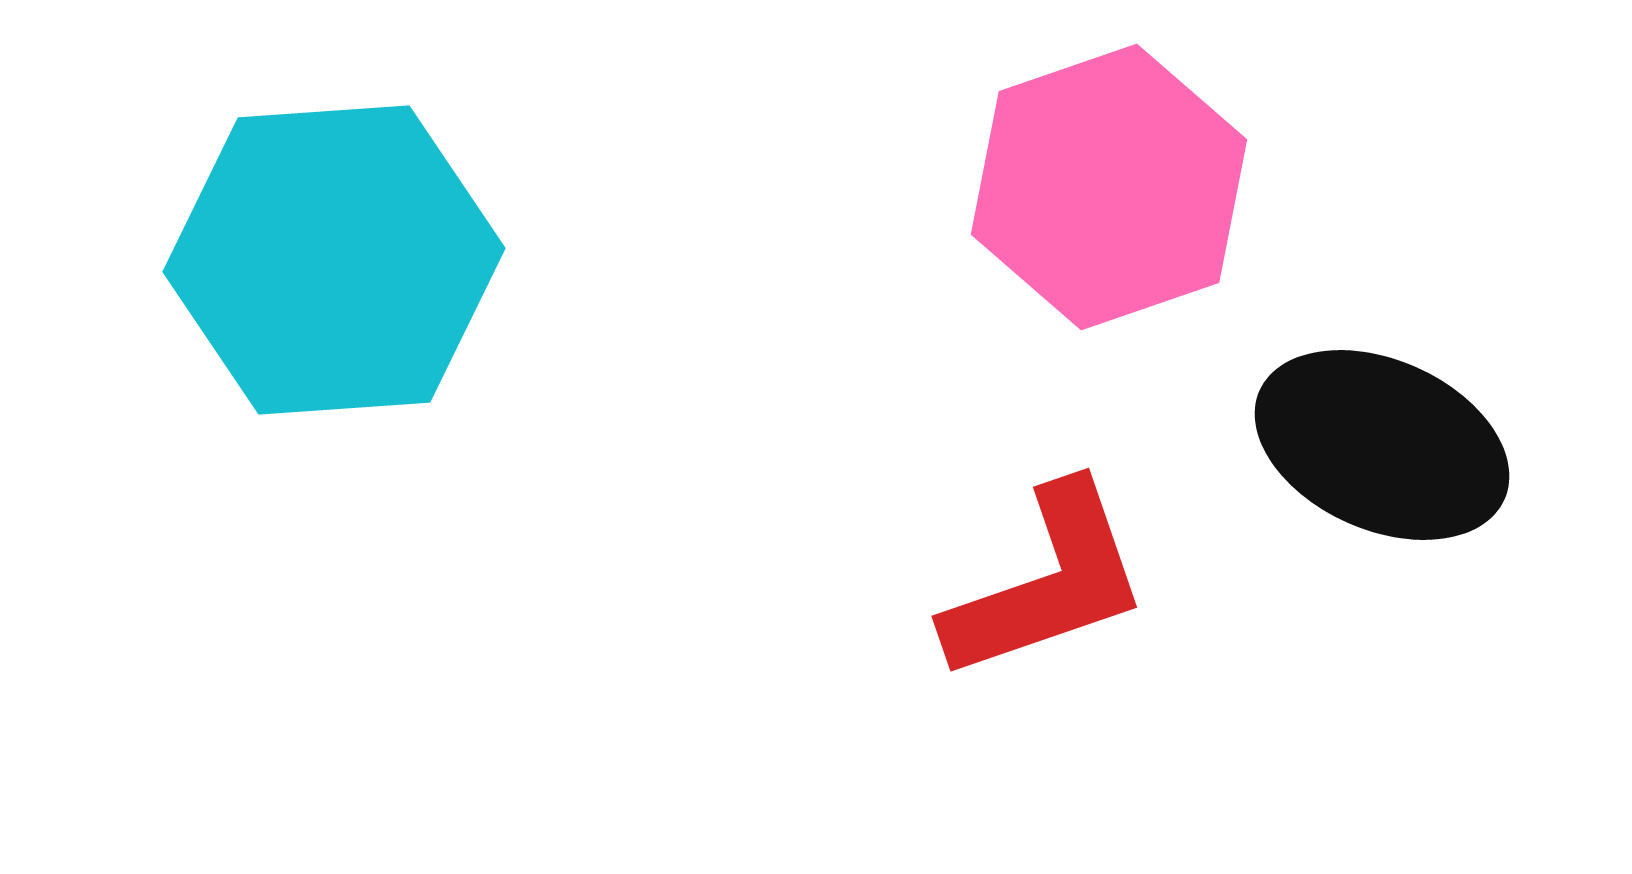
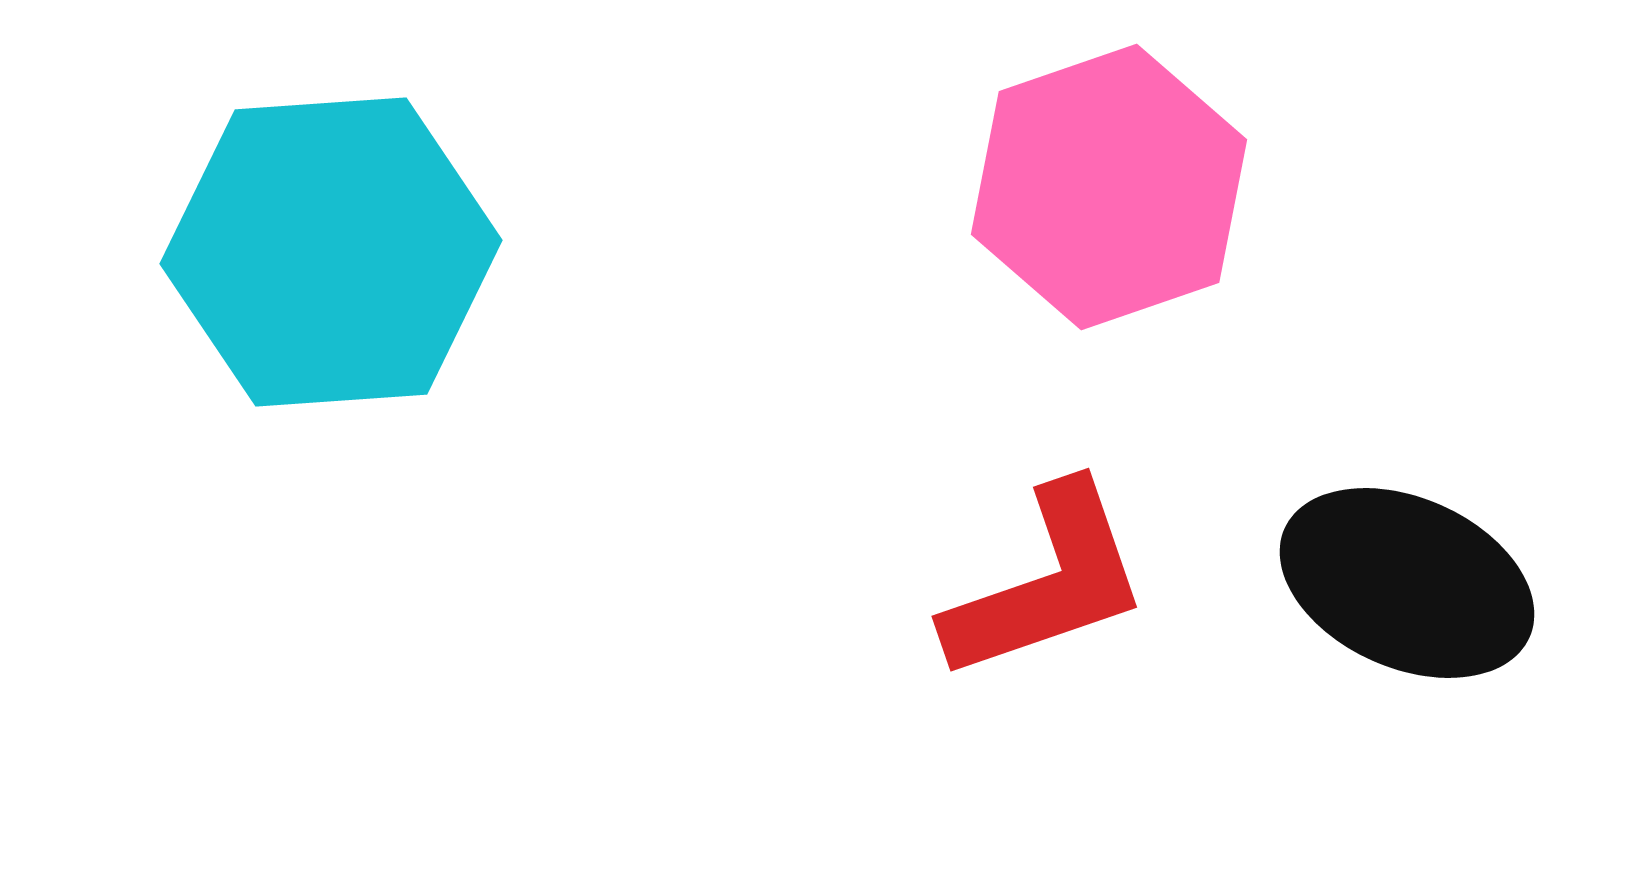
cyan hexagon: moved 3 px left, 8 px up
black ellipse: moved 25 px right, 138 px down
